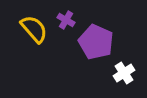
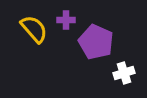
purple cross: rotated 30 degrees counterclockwise
white cross: rotated 15 degrees clockwise
